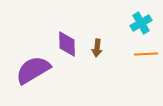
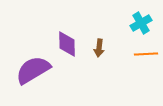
brown arrow: moved 2 px right
